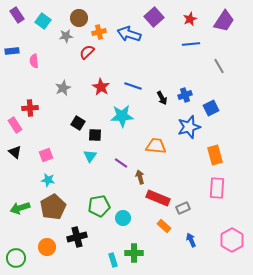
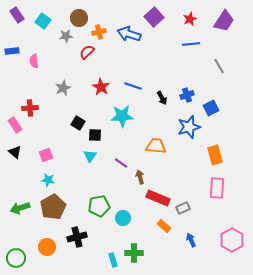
blue cross at (185, 95): moved 2 px right
